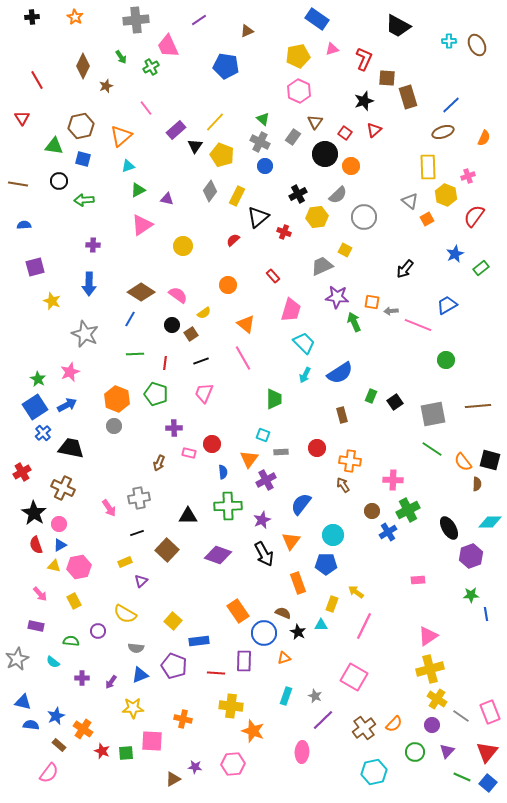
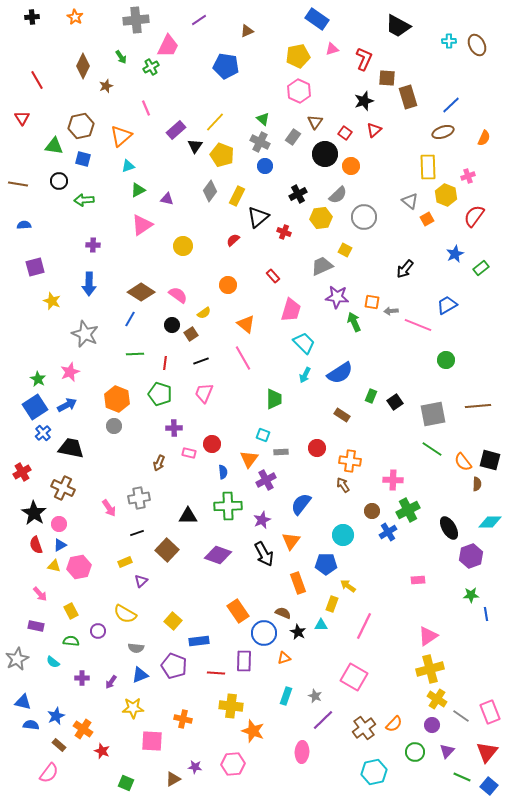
pink trapezoid at (168, 46): rotated 130 degrees counterclockwise
pink line at (146, 108): rotated 14 degrees clockwise
yellow hexagon at (317, 217): moved 4 px right, 1 px down
green pentagon at (156, 394): moved 4 px right
brown rectangle at (342, 415): rotated 42 degrees counterclockwise
cyan circle at (333, 535): moved 10 px right
yellow arrow at (356, 592): moved 8 px left, 6 px up
yellow rectangle at (74, 601): moved 3 px left, 10 px down
green square at (126, 753): moved 30 px down; rotated 28 degrees clockwise
blue square at (488, 783): moved 1 px right, 3 px down
